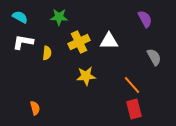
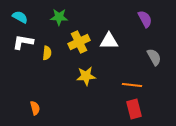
orange line: rotated 42 degrees counterclockwise
